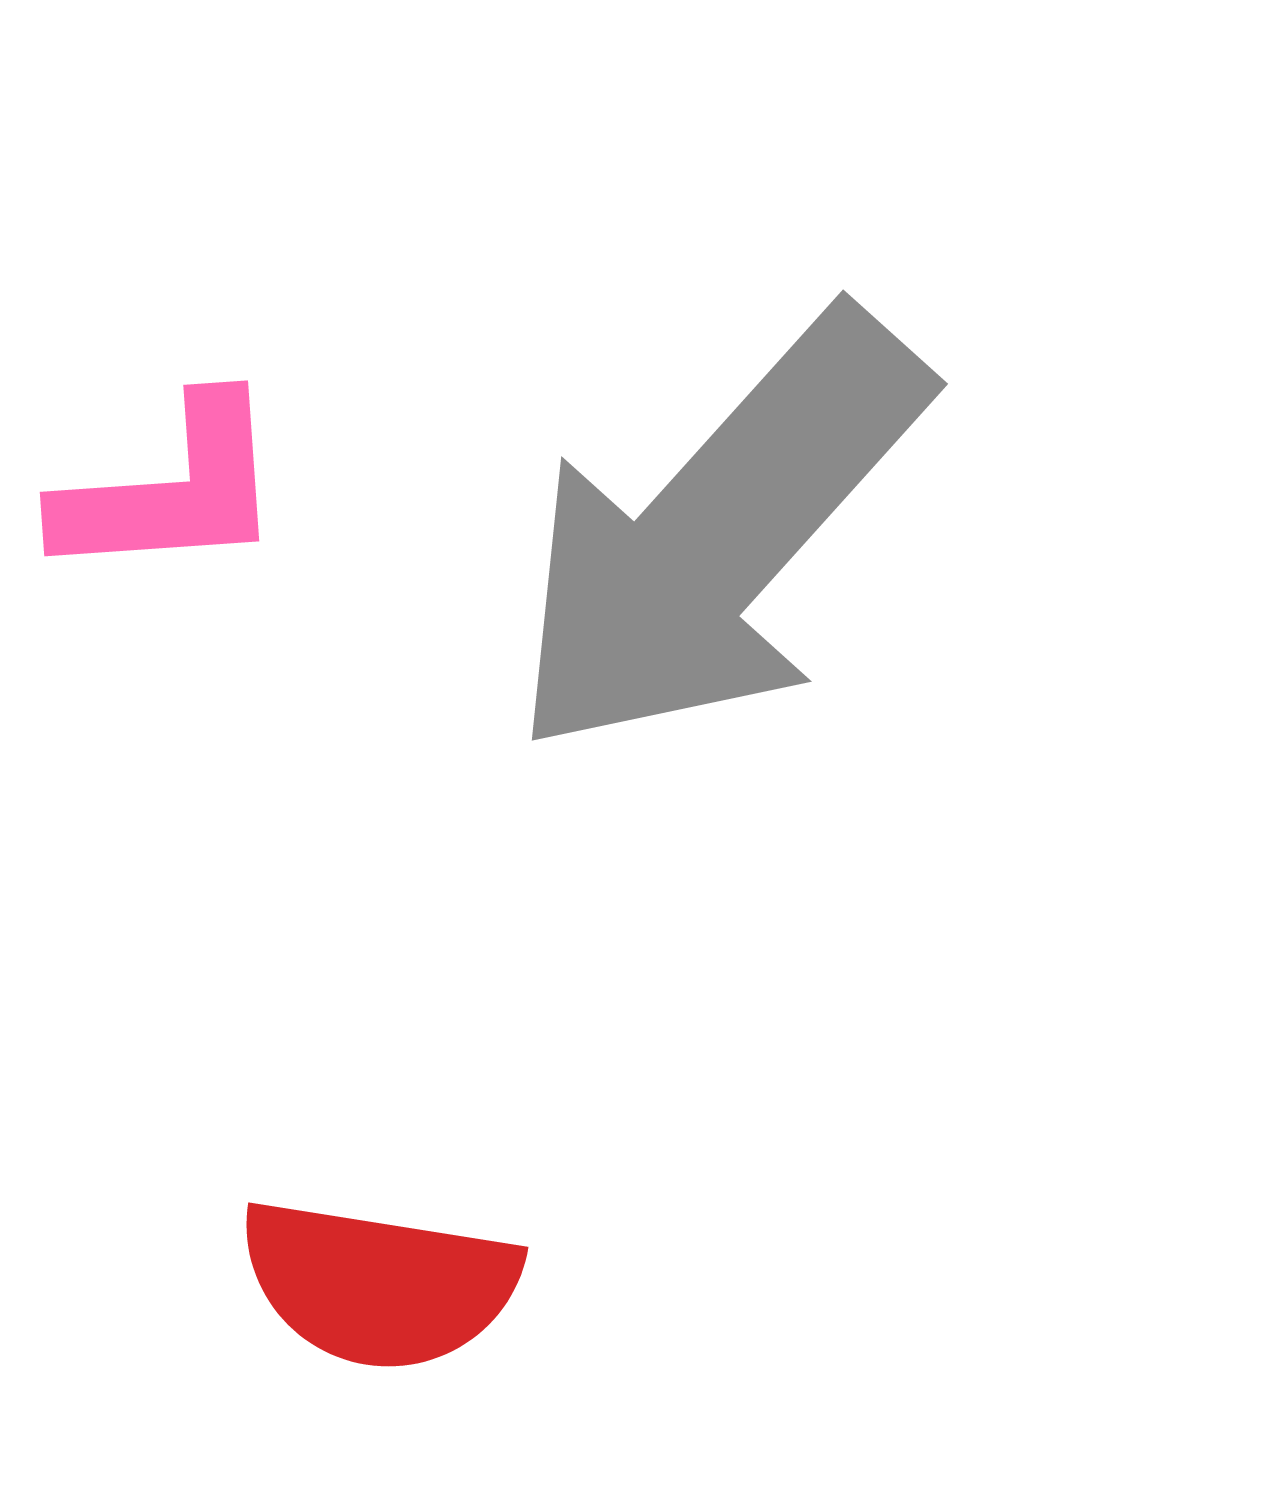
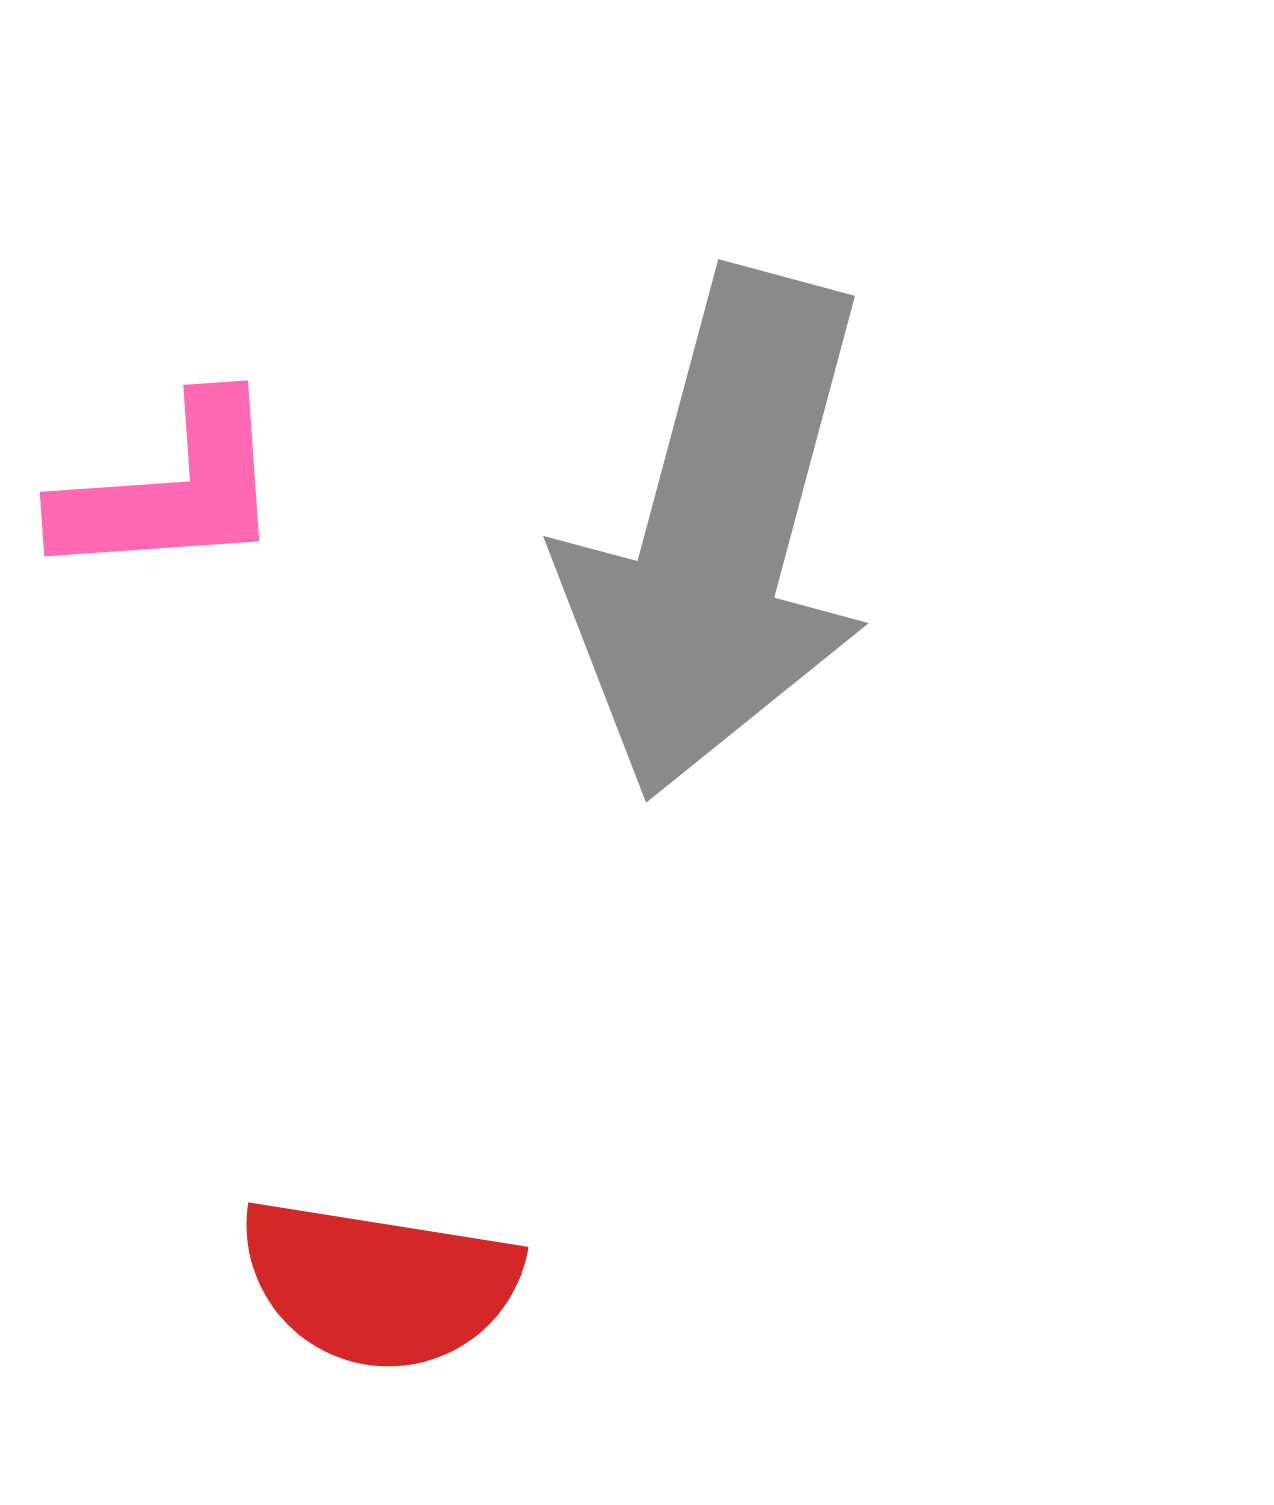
gray arrow: rotated 27 degrees counterclockwise
